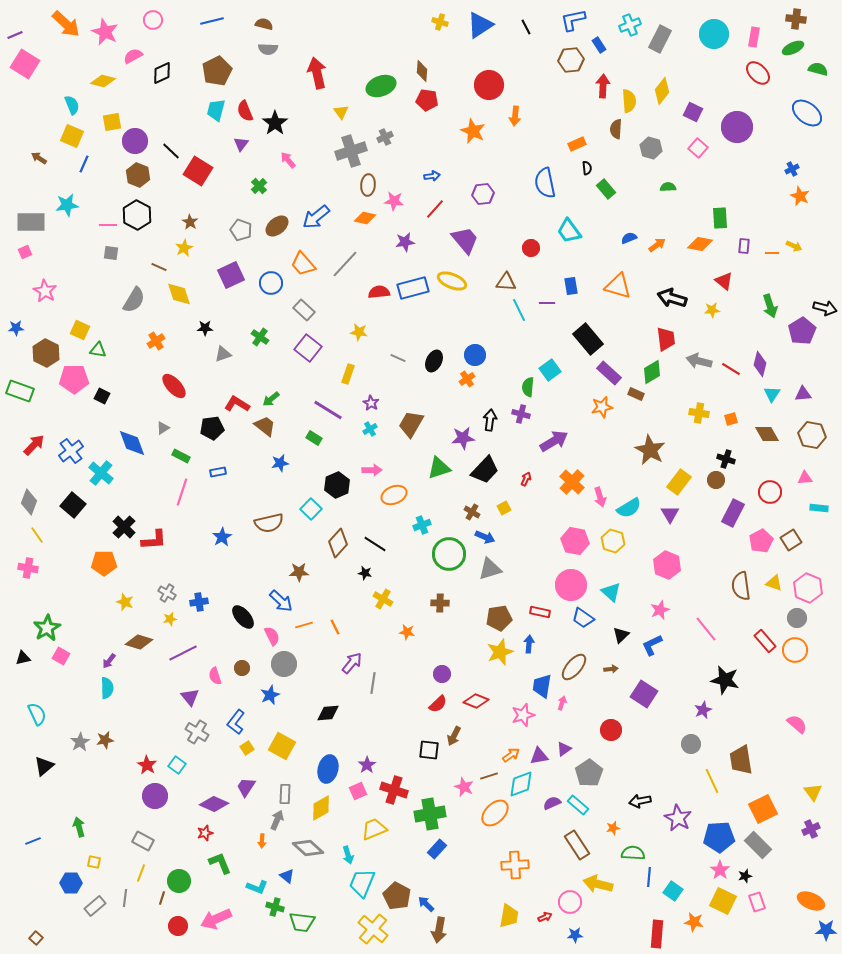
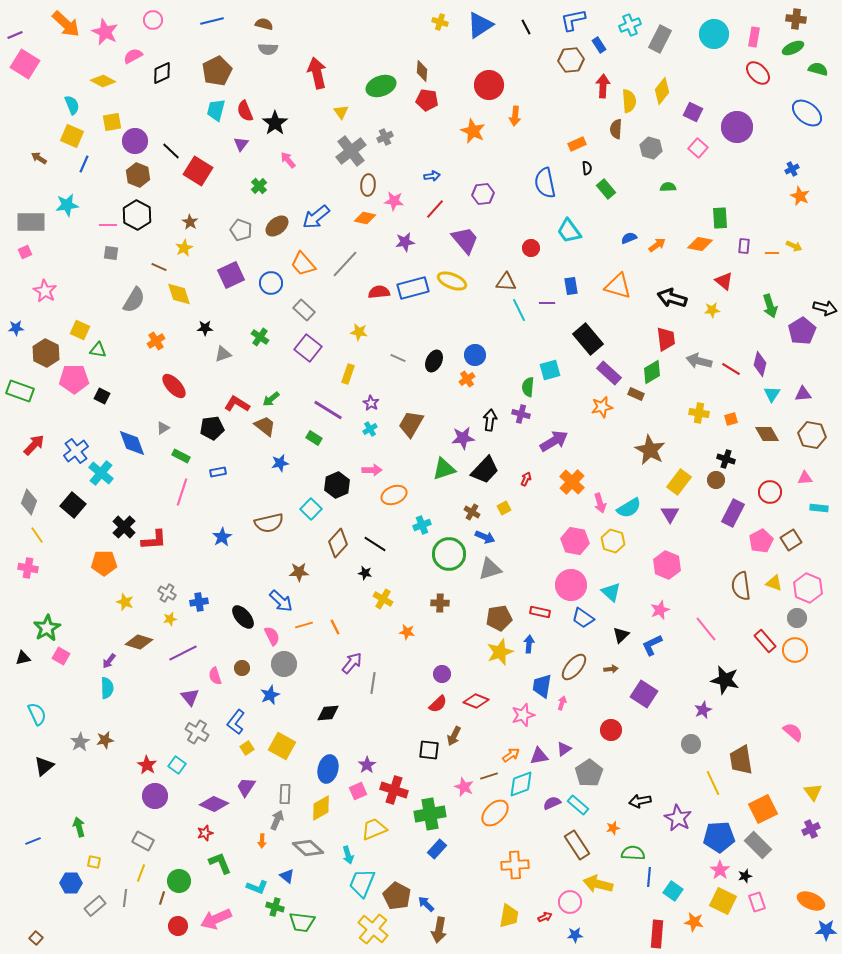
yellow diamond at (103, 81): rotated 15 degrees clockwise
gray cross at (351, 151): rotated 20 degrees counterclockwise
cyan square at (550, 370): rotated 20 degrees clockwise
blue cross at (71, 451): moved 5 px right
green triangle at (439, 468): moved 5 px right, 1 px down
pink arrow at (600, 497): moved 6 px down
pink semicircle at (797, 724): moved 4 px left, 8 px down
yellow line at (712, 781): moved 1 px right, 2 px down
